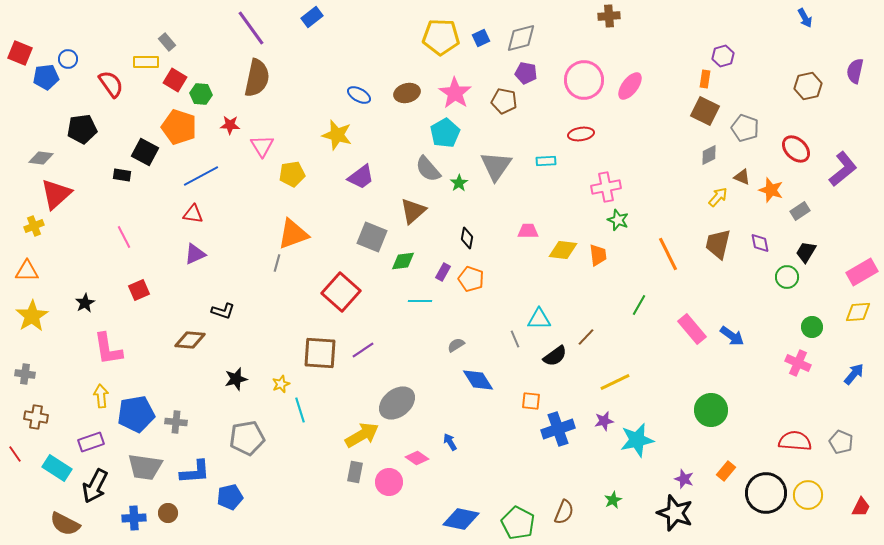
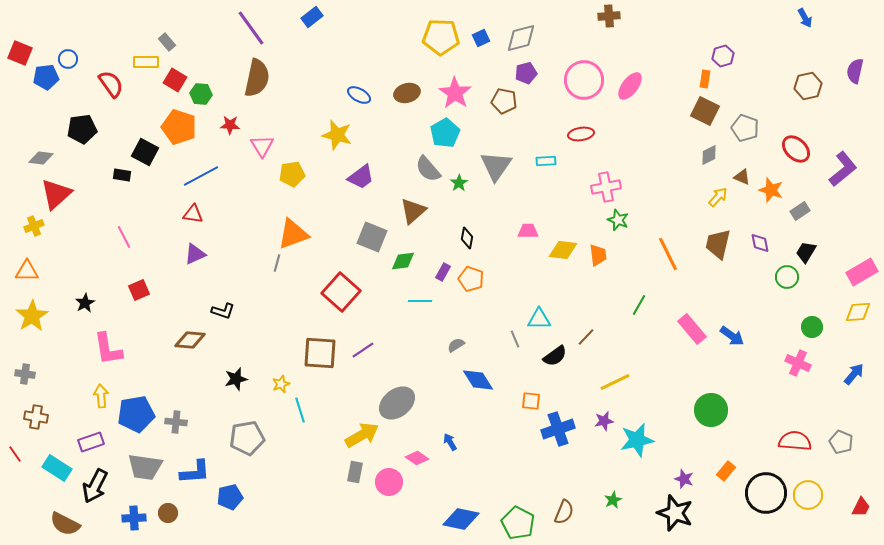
purple pentagon at (526, 73): rotated 25 degrees counterclockwise
